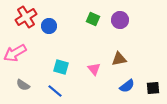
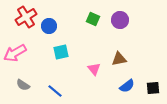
cyan square: moved 15 px up; rotated 28 degrees counterclockwise
